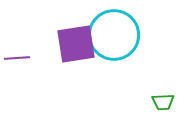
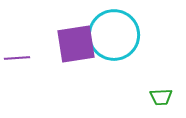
green trapezoid: moved 2 px left, 5 px up
